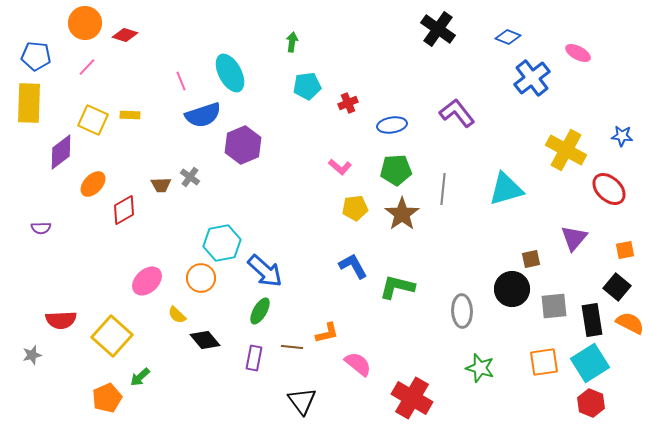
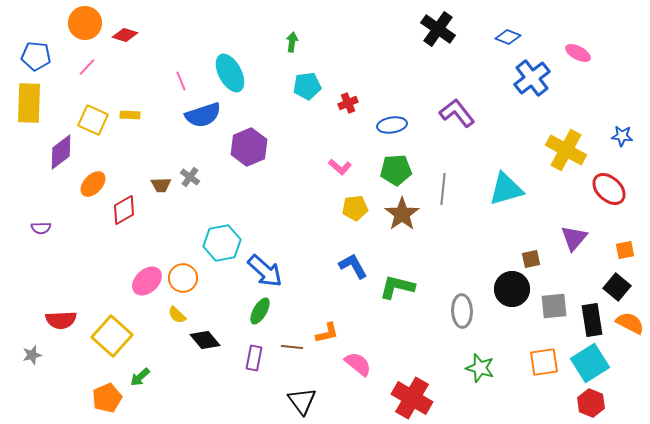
purple hexagon at (243, 145): moved 6 px right, 2 px down
orange circle at (201, 278): moved 18 px left
